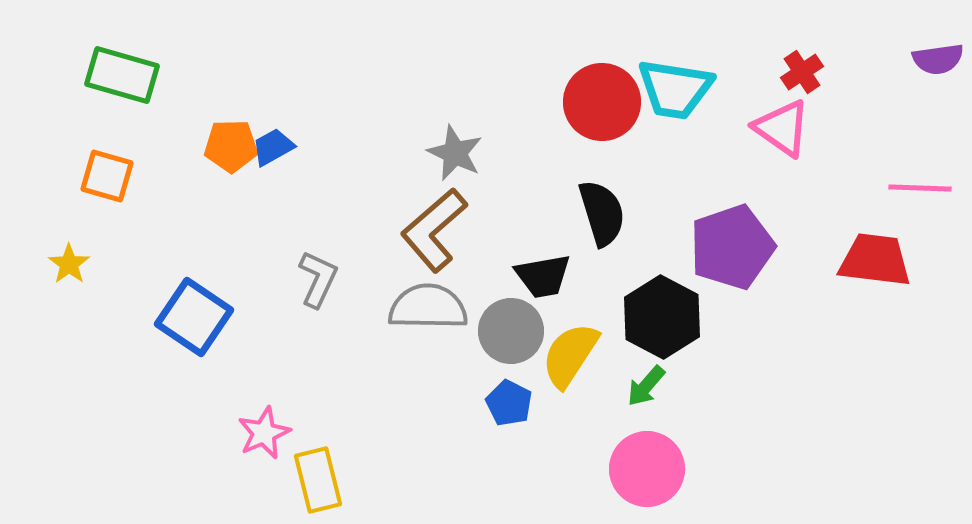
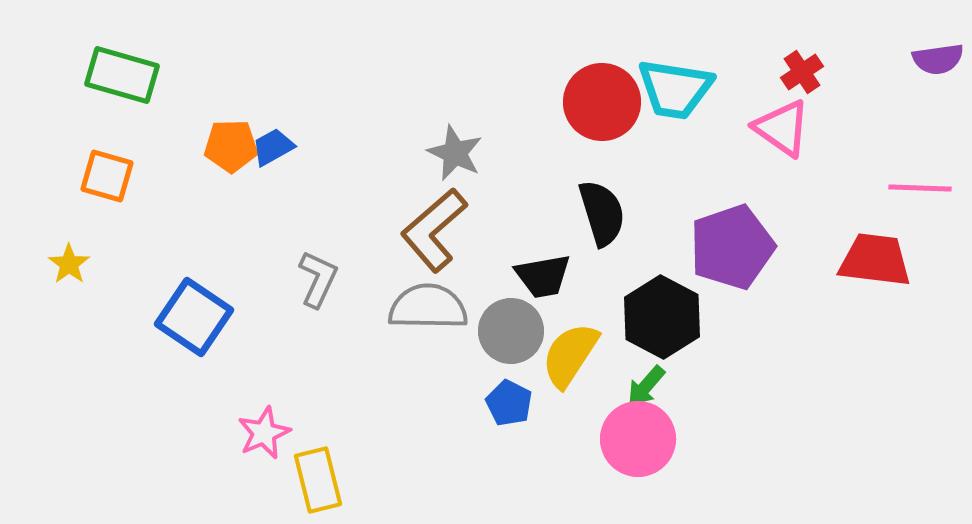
pink circle: moved 9 px left, 30 px up
